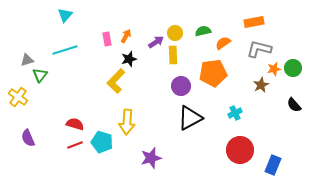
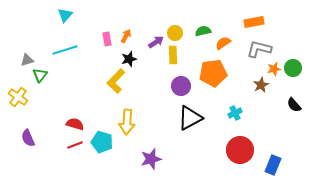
purple star: moved 1 px down
